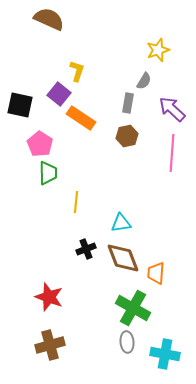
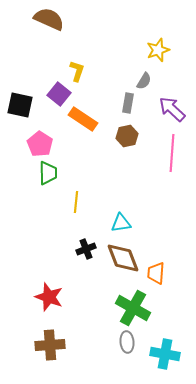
orange rectangle: moved 2 px right, 1 px down
brown cross: rotated 12 degrees clockwise
